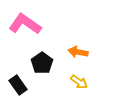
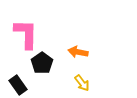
pink L-shape: moved 1 px right, 10 px down; rotated 56 degrees clockwise
yellow arrow: moved 3 px right, 1 px down; rotated 18 degrees clockwise
